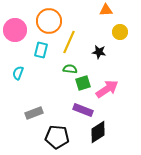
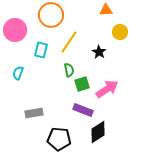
orange circle: moved 2 px right, 6 px up
yellow line: rotated 10 degrees clockwise
black star: rotated 24 degrees clockwise
green semicircle: moved 1 px left, 1 px down; rotated 72 degrees clockwise
green square: moved 1 px left, 1 px down
gray rectangle: rotated 12 degrees clockwise
black pentagon: moved 2 px right, 2 px down
